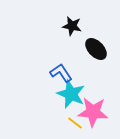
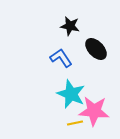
black star: moved 2 px left
blue L-shape: moved 15 px up
pink star: moved 1 px right, 1 px up
yellow line: rotated 49 degrees counterclockwise
